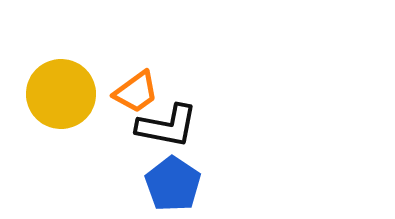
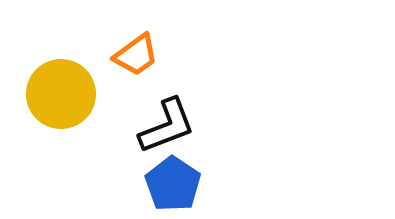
orange trapezoid: moved 37 px up
black L-shape: rotated 32 degrees counterclockwise
